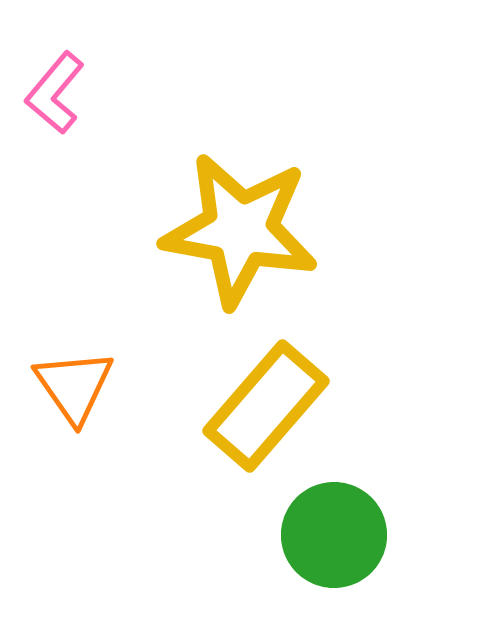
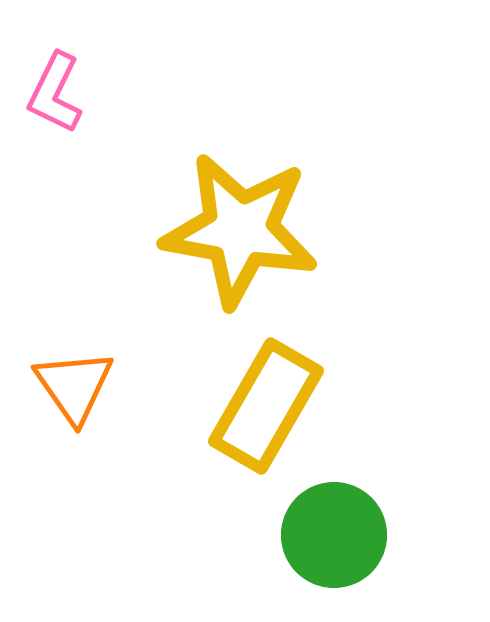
pink L-shape: rotated 14 degrees counterclockwise
yellow rectangle: rotated 11 degrees counterclockwise
